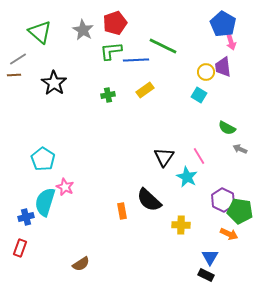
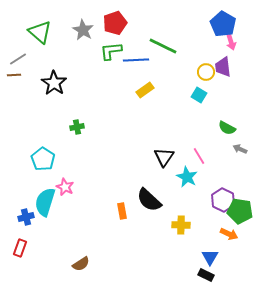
green cross: moved 31 px left, 32 px down
